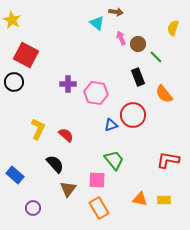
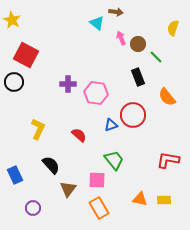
orange semicircle: moved 3 px right, 3 px down
red semicircle: moved 13 px right
black semicircle: moved 4 px left, 1 px down
blue rectangle: rotated 24 degrees clockwise
